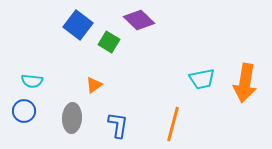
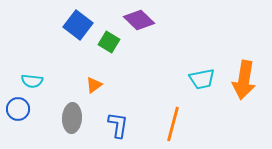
orange arrow: moved 1 px left, 3 px up
blue circle: moved 6 px left, 2 px up
